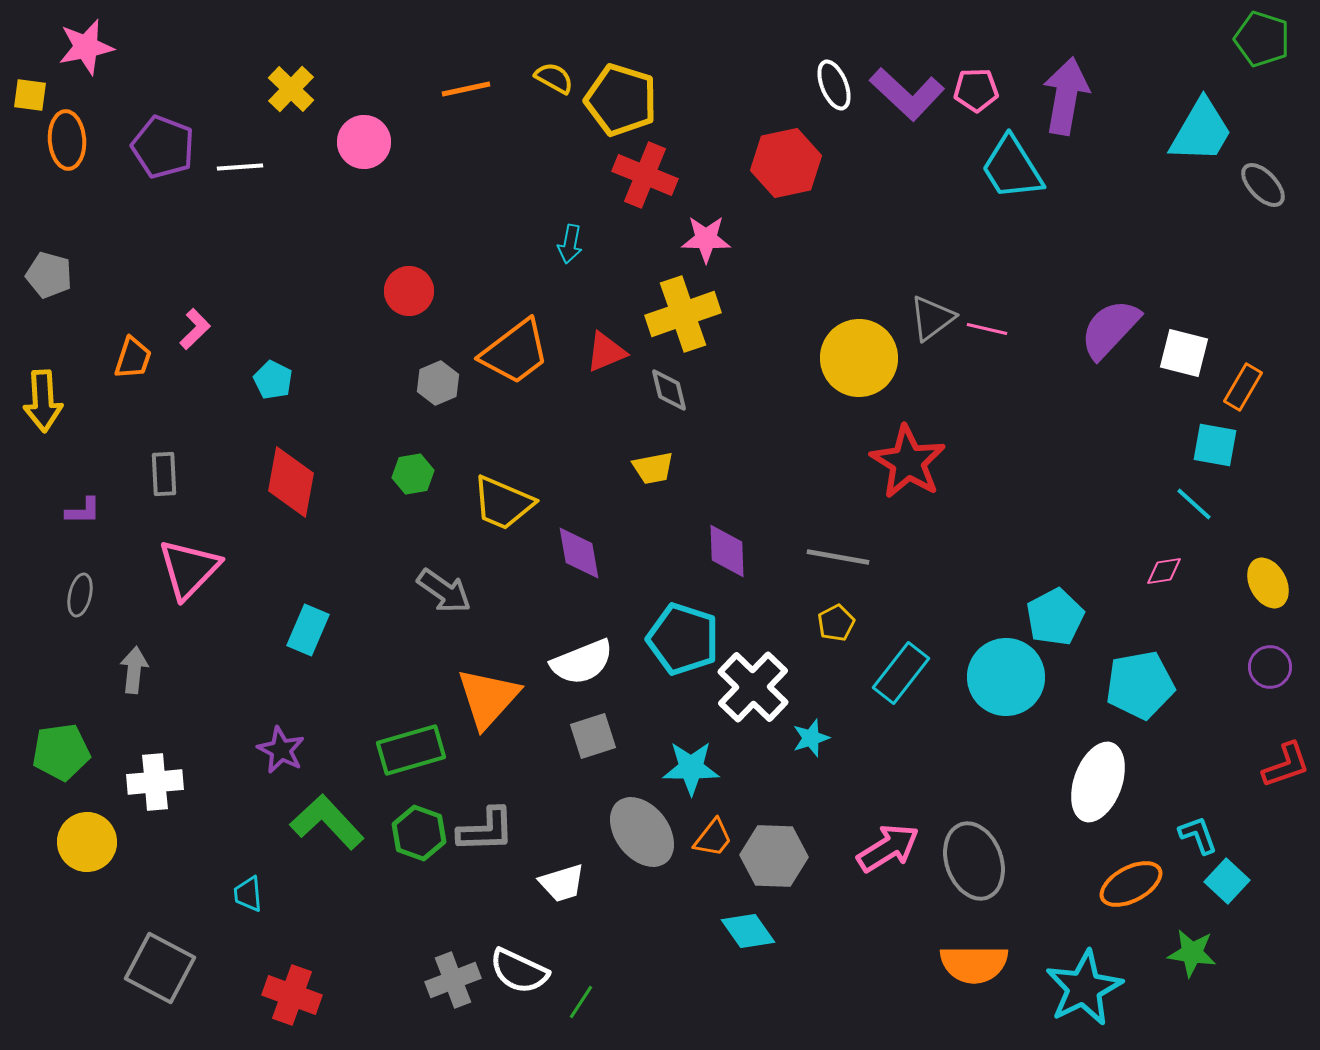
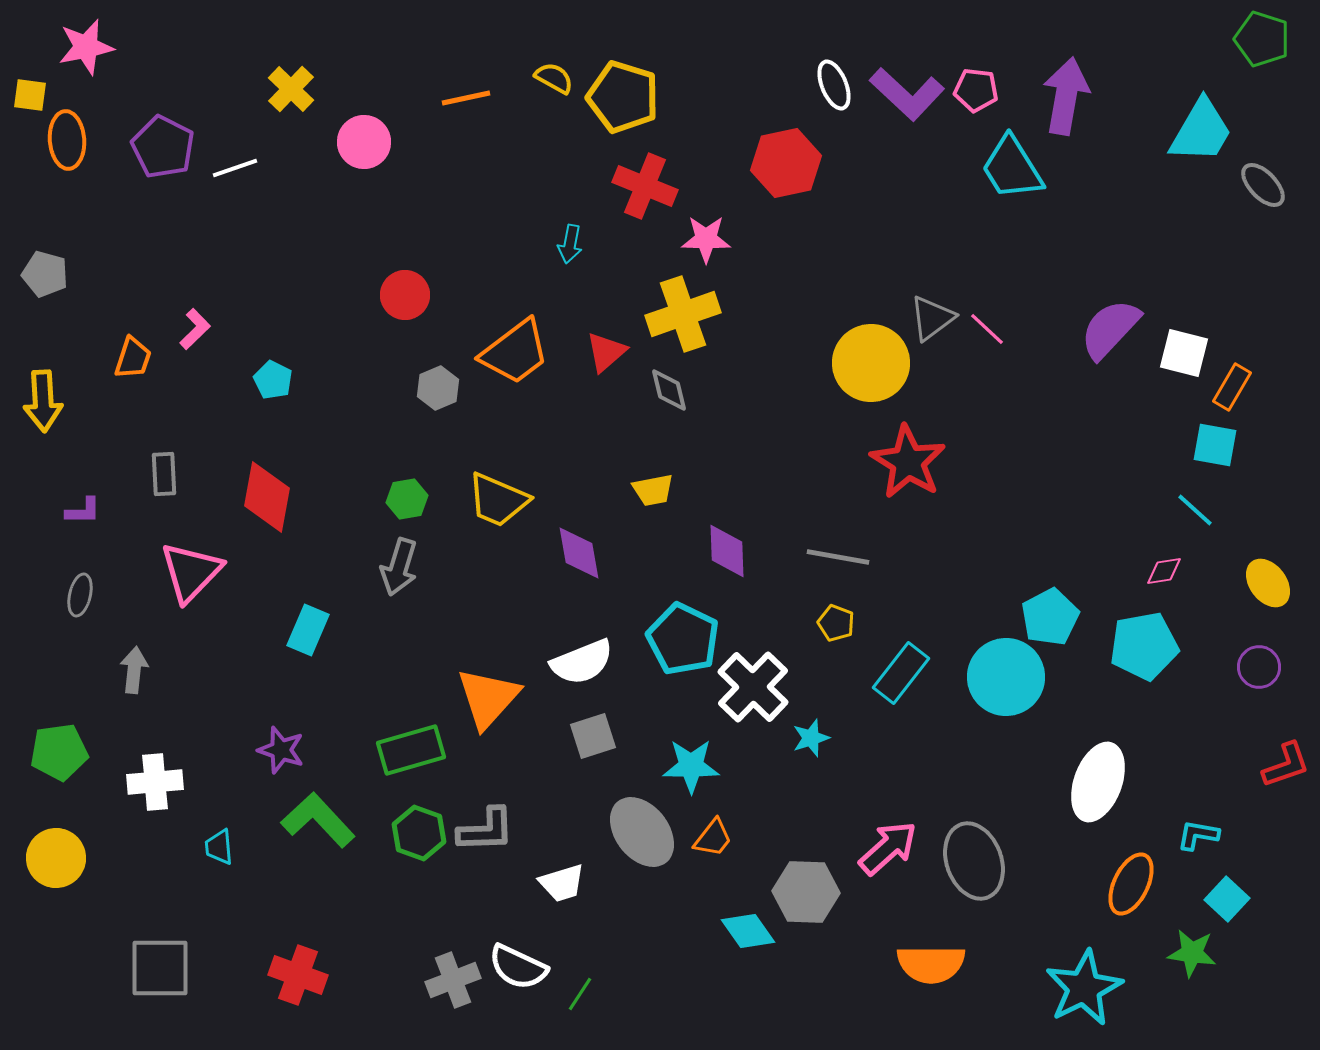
orange line at (466, 89): moved 9 px down
pink pentagon at (976, 90): rotated 9 degrees clockwise
yellow pentagon at (621, 100): moved 2 px right, 3 px up
purple pentagon at (163, 147): rotated 6 degrees clockwise
white line at (240, 167): moved 5 px left, 1 px down; rotated 15 degrees counterclockwise
red cross at (645, 175): moved 11 px down
gray pentagon at (49, 275): moved 4 px left, 1 px up
red circle at (409, 291): moved 4 px left, 4 px down
pink line at (987, 329): rotated 30 degrees clockwise
red triangle at (606, 352): rotated 18 degrees counterclockwise
yellow circle at (859, 358): moved 12 px right, 5 px down
gray hexagon at (438, 383): moved 5 px down
orange rectangle at (1243, 387): moved 11 px left
yellow trapezoid at (653, 468): moved 22 px down
green hexagon at (413, 474): moved 6 px left, 25 px down
red diamond at (291, 482): moved 24 px left, 15 px down
yellow trapezoid at (503, 503): moved 5 px left, 3 px up
cyan line at (1194, 504): moved 1 px right, 6 px down
pink triangle at (189, 569): moved 2 px right, 3 px down
yellow ellipse at (1268, 583): rotated 9 degrees counterclockwise
gray arrow at (444, 591): moved 45 px left, 24 px up; rotated 72 degrees clockwise
cyan pentagon at (1055, 617): moved 5 px left
yellow pentagon at (836, 623): rotated 24 degrees counterclockwise
cyan pentagon at (683, 639): rotated 8 degrees clockwise
purple circle at (1270, 667): moved 11 px left
cyan pentagon at (1140, 685): moved 4 px right, 39 px up
purple star at (281, 750): rotated 9 degrees counterclockwise
green pentagon at (61, 752): moved 2 px left
cyan star at (691, 768): moved 2 px up
green L-shape at (327, 822): moved 9 px left, 2 px up
cyan L-shape at (1198, 835): rotated 60 degrees counterclockwise
yellow circle at (87, 842): moved 31 px left, 16 px down
pink arrow at (888, 848): rotated 10 degrees counterclockwise
gray hexagon at (774, 856): moved 32 px right, 36 px down
cyan square at (1227, 881): moved 18 px down
orange ellipse at (1131, 884): rotated 36 degrees counterclockwise
cyan trapezoid at (248, 894): moved 29 px left, 47 px up
orange semicircle at (974, 964): moved 43 px left
gray square at (160, 968): rotated 28 degrees counterclockwise
white semicircle at (519, 971): moved 1 px left, 4 px up
red cross at (292, 995): moved 6 px right, 20 px up
green line at (581, 1002): moved 1 px left, 8 px up
